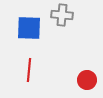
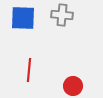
blue square: moved 6 px left, 10 px up
red circle: moved 14 px left, 6 px down
